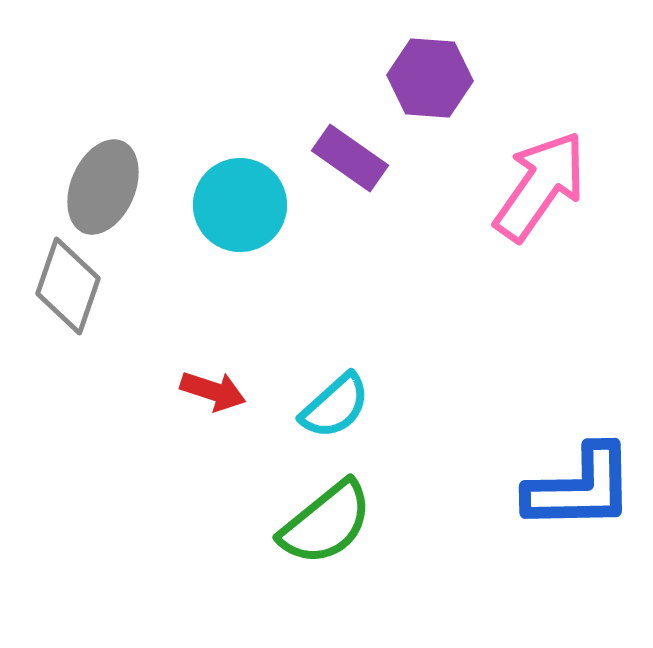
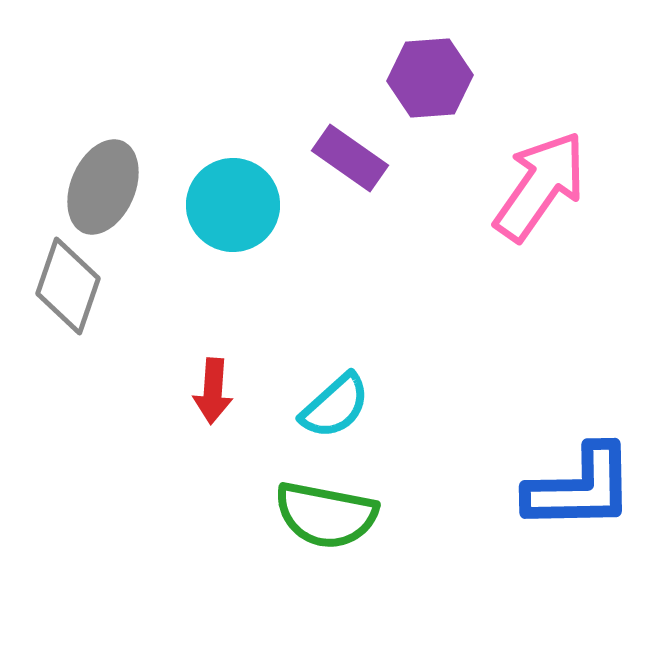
purple hexagon: rotated 8 degrees counterclockwise
cyan circle: moved 7 px left
red arrow: rotated 76 degrees clockwise
green semicircle: moved 8 px up; rotated 50 degrees clockwise
